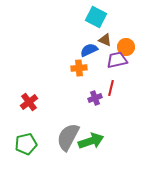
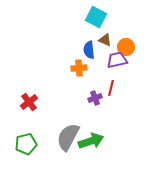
blue semicircle: rotated 72 degrees counterclockwise
